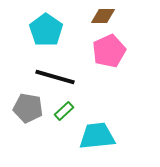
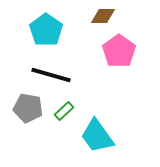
pink pentagon: moved 10 px right; rotated 12 degrees counterclockwise
black line: moved 4 px left, 2 px up
cyan trapezoid: rotated 120 degrees counterclockwise
